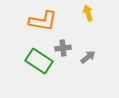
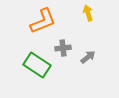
orange L-shape: rotated 32 degrees counterclockwise
green rectangle: moved 2 px left, 4 px down
